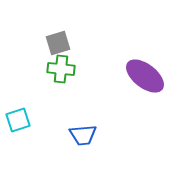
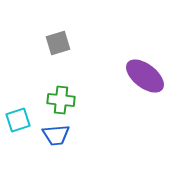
green cross: moved 31 px down
blue trapezoid: moved 27 px left
